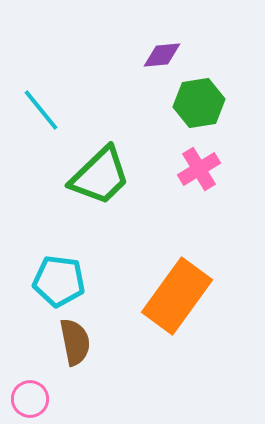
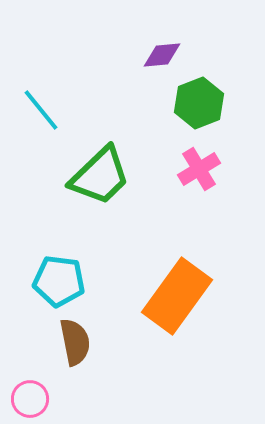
green hexagon: rotated 12 degrees counterclockwise
